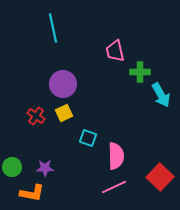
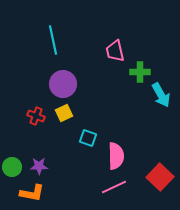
cyan line: moved 12 px down
red cross: rotated 12 degrees counterclockwise
purple star: moved 6 px left, 2 px up
